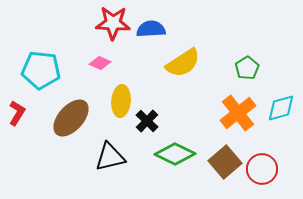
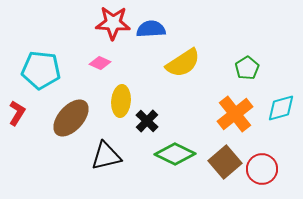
orange cross: moved 3 px left, 1 px down
black triangle: moved 4 px left, 1 px up
